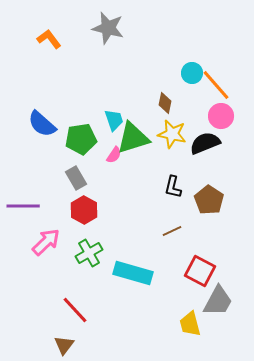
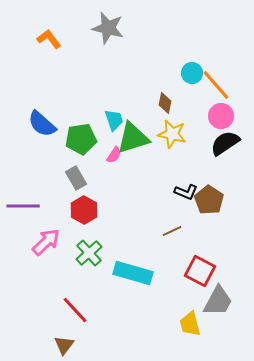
black semicircle: moved 20 px right; rotated 12 degrees counterclockwise
black L-shape: moved 13 px right, 5 px down; rotated 80 degrees counterclockwise
green cross: rotated 12 degrees counterclockwise
